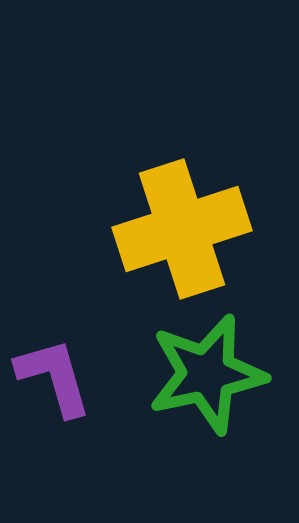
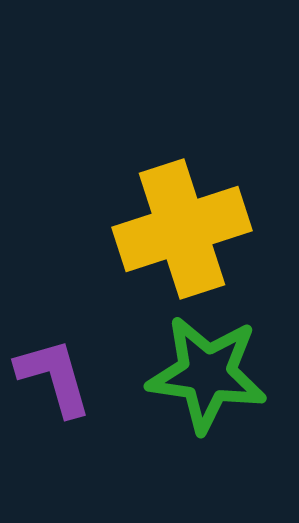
green star: rotated 20 degrees clockwise
